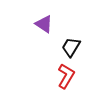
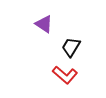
red L-shape: moved 1 px left, 1 px up; rotated 100 degrees clockwise
